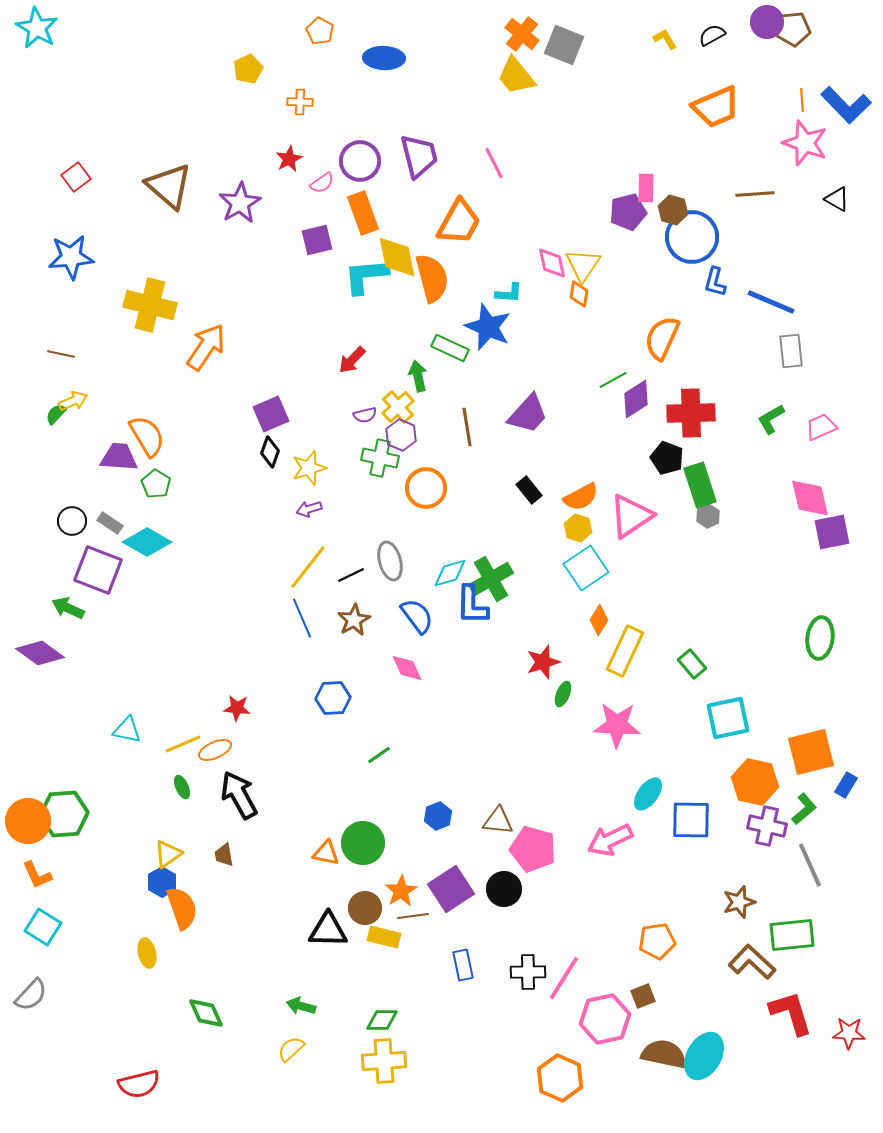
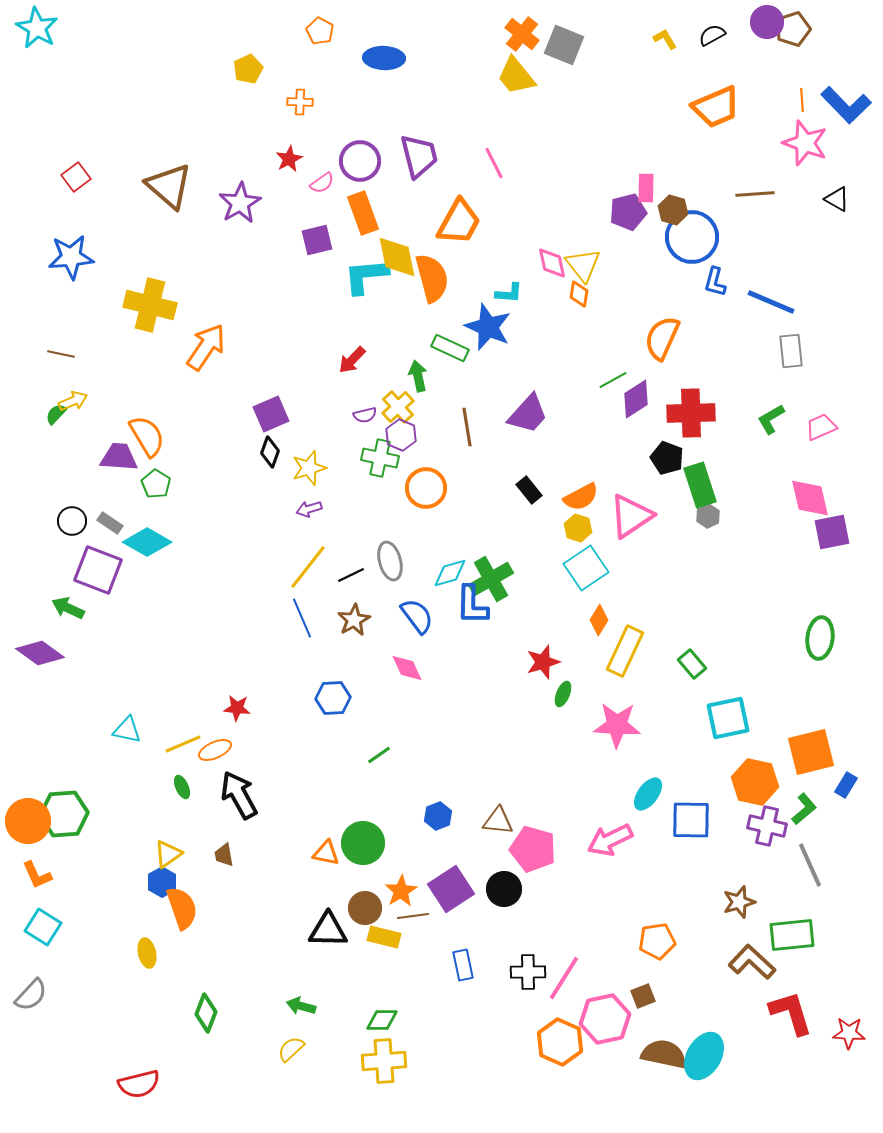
brown pentagon at (793, 29): rotated 12 degrees counterclockwise
yellow triangle at (583, 265): rotated 12 degrees counterclockwise
green diamond at (206, 1013): rotated 45 degrees clockwise
orange hexagon at (560, 1078): moved 36 px up
